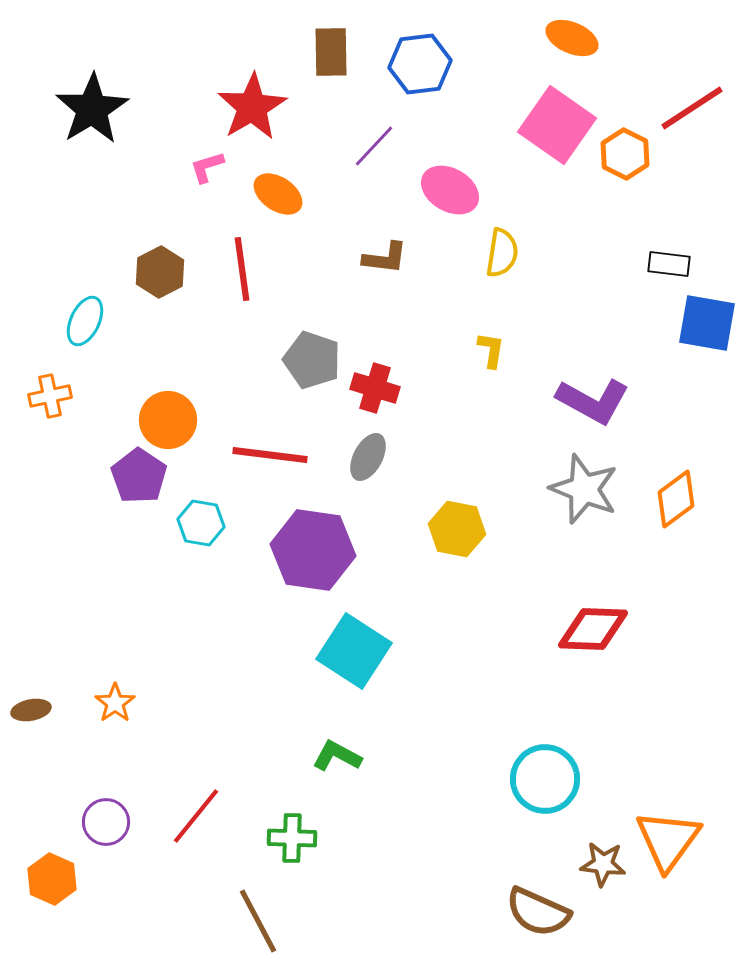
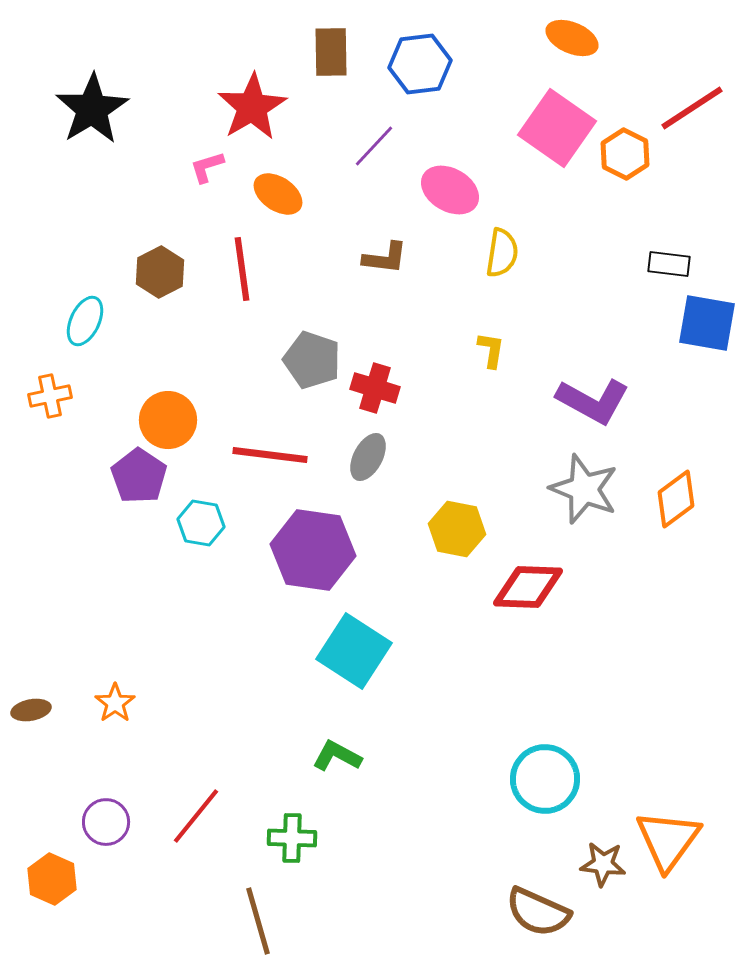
pink square at (557, 125): moved 3 px down
red diamond at (593, 629): moved 65 px left, 42 px up
brown line at (258, 921): rotated 12 degrees clockwise
